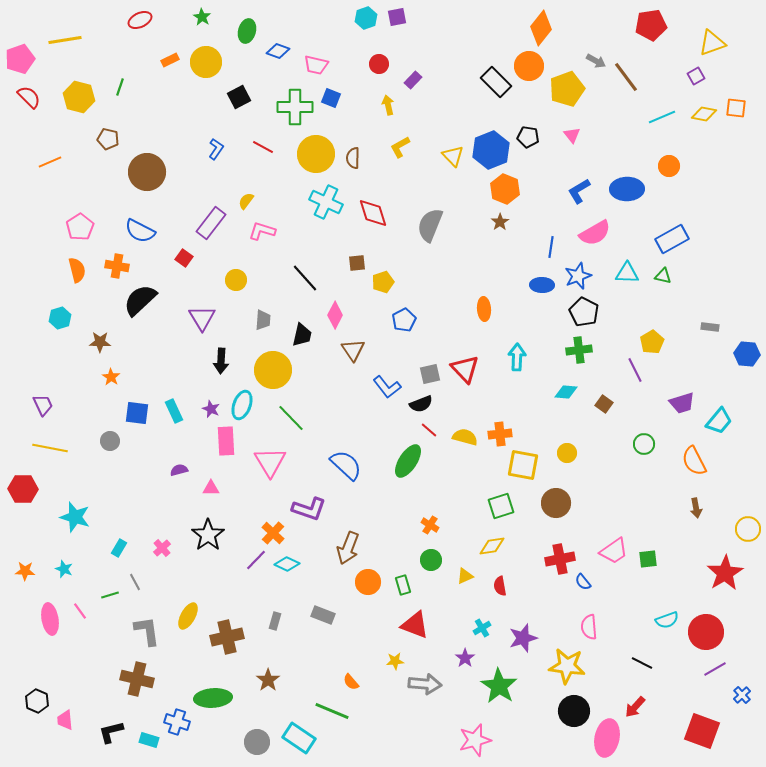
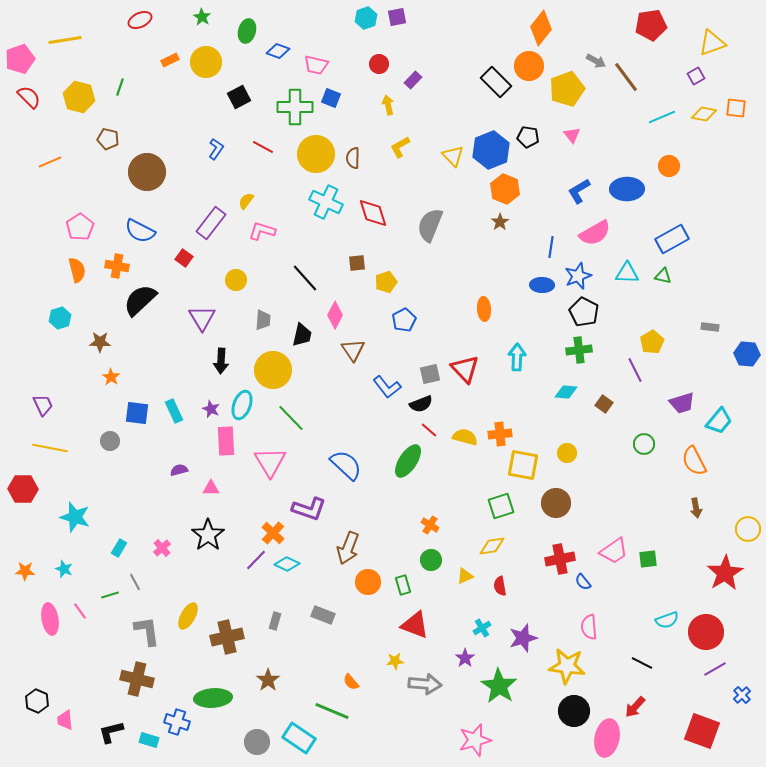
yellow pentagon at (383, 282): moved 3 px right
